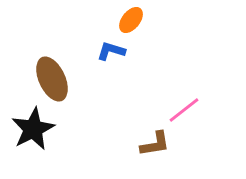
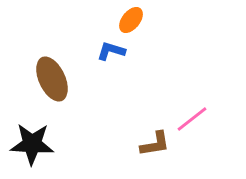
pink line: moved 8 px right, 9 px down
black star: moved 1 px left, 15 px down; rotated 30 degrees clockwise
